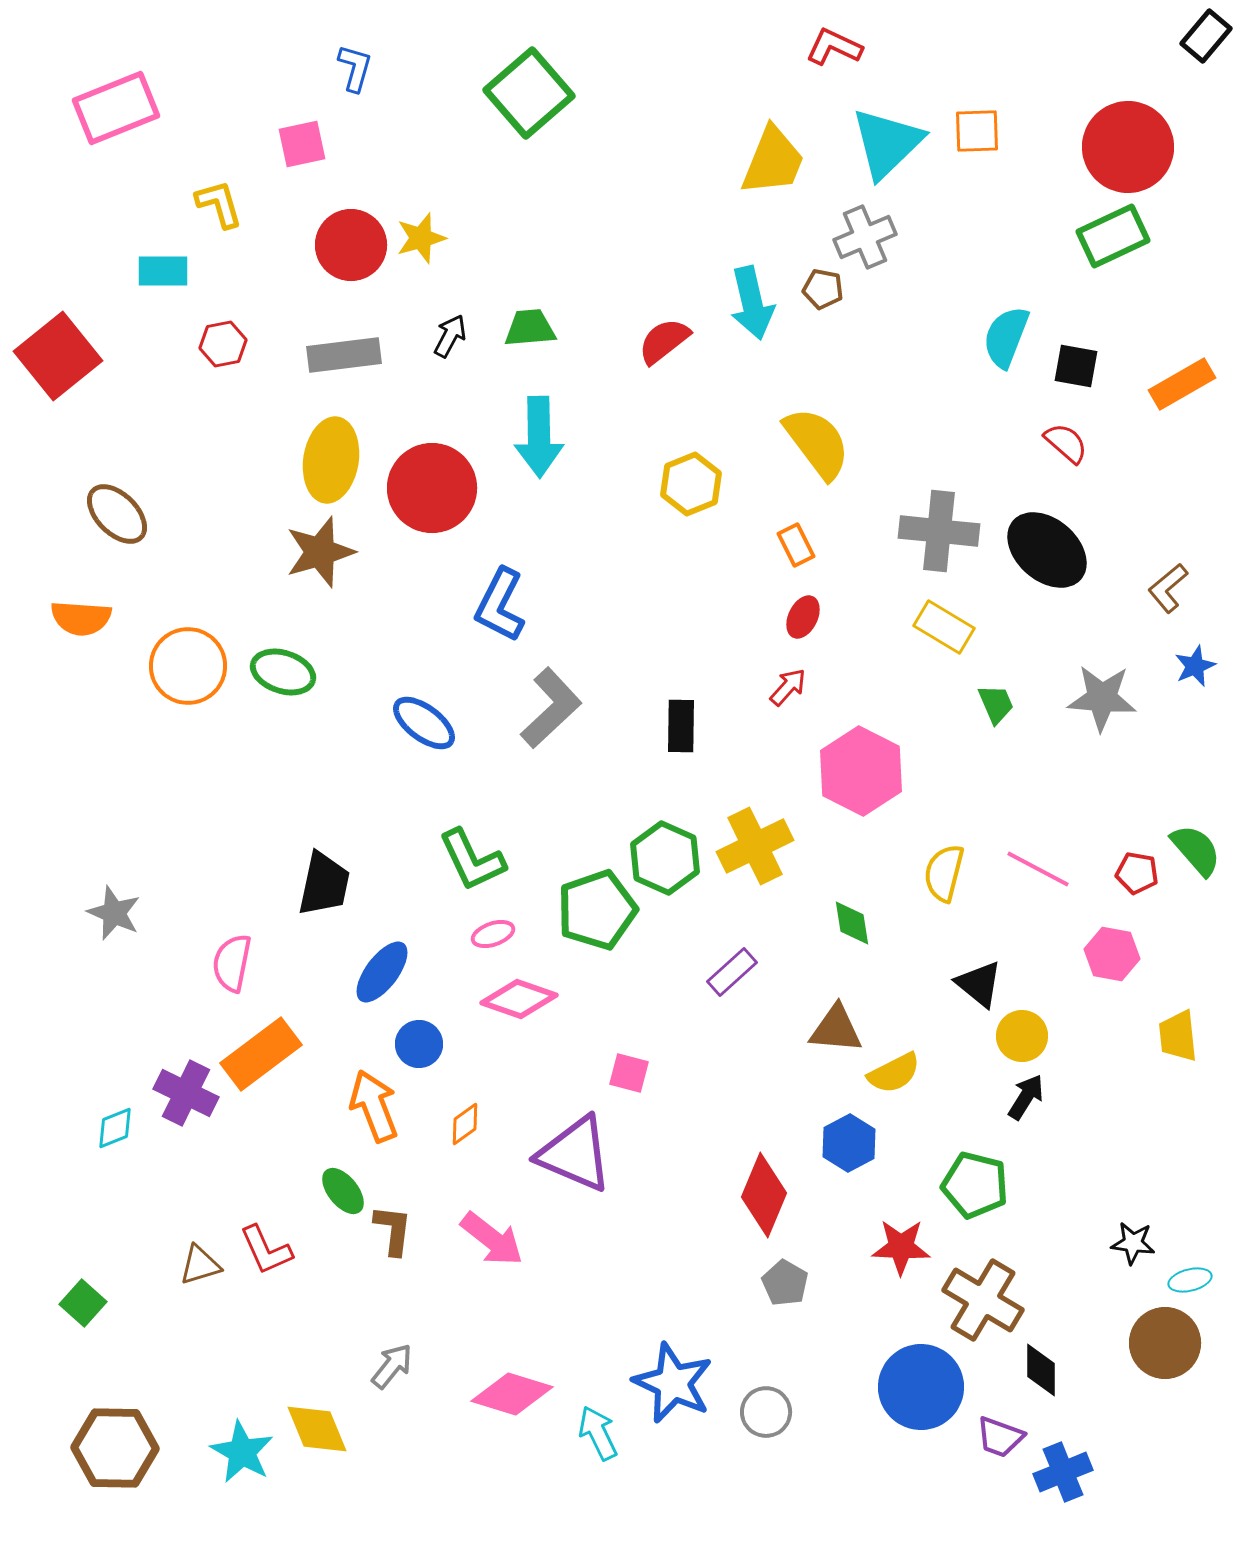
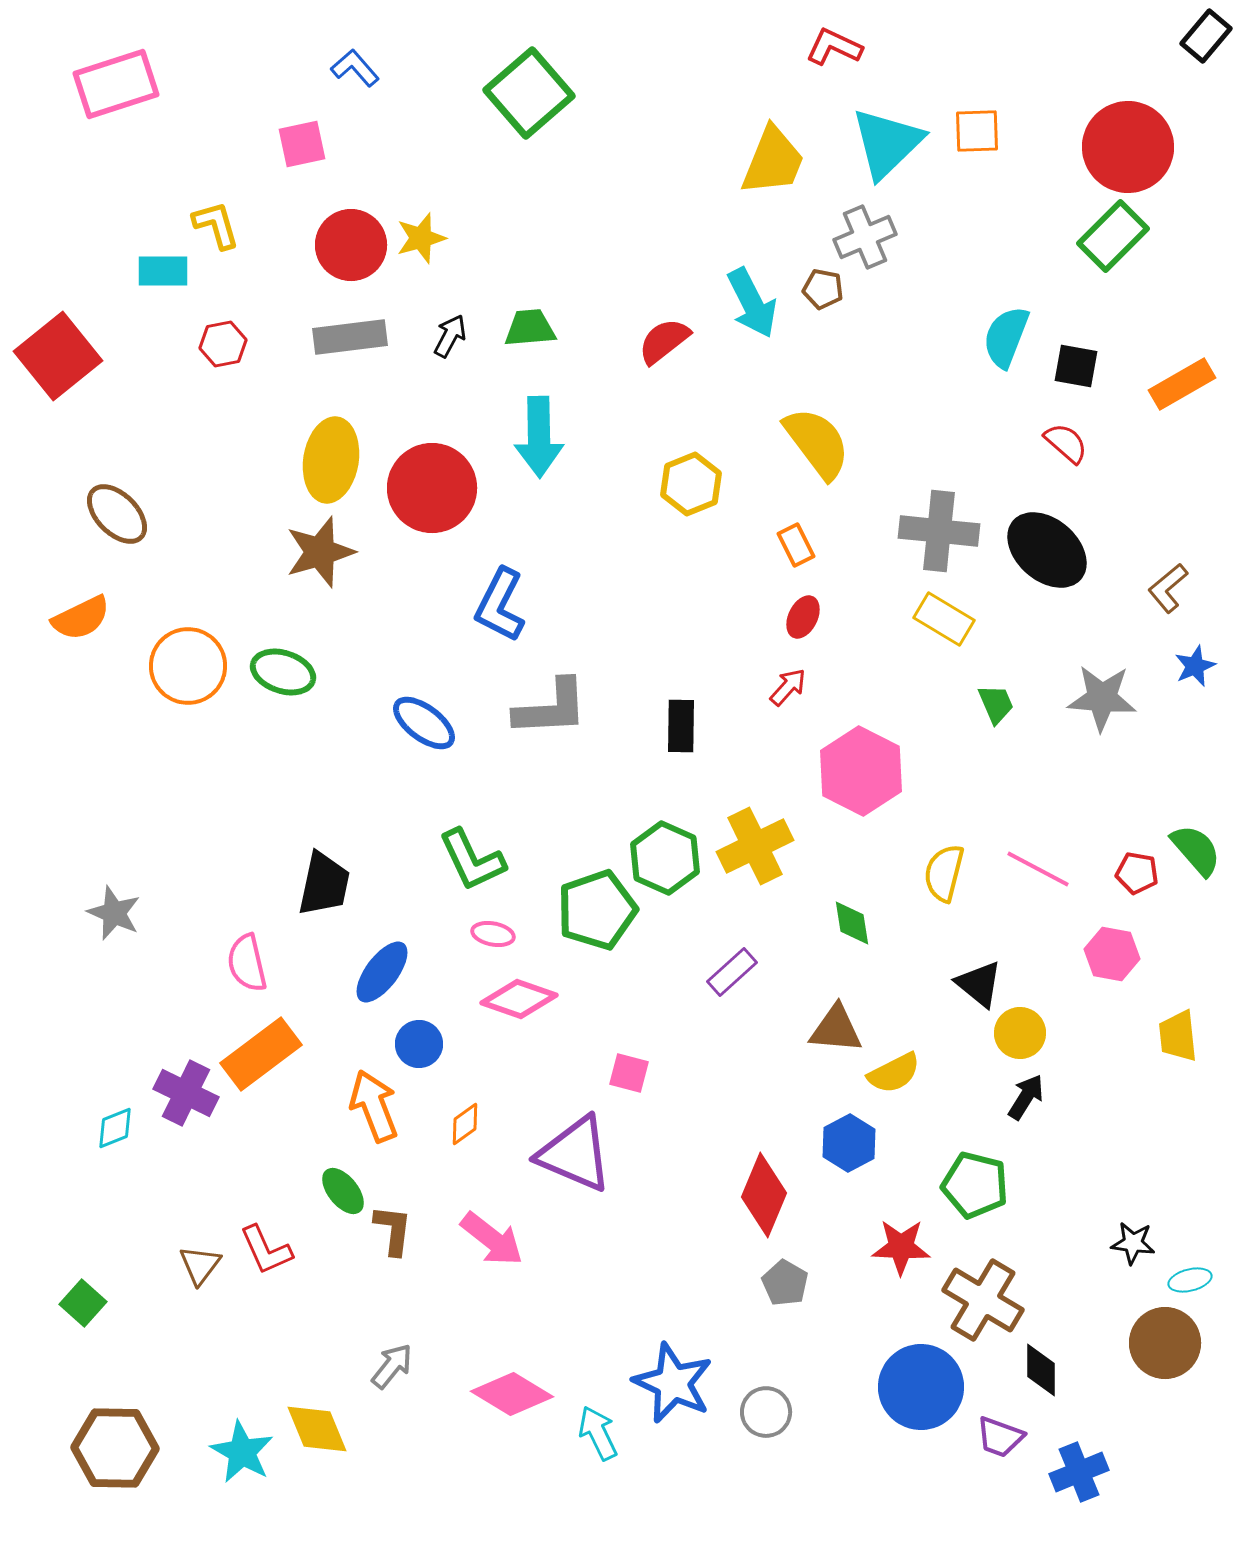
blue L-shape at (355, 68): rotated 57 degrees counterclockwise
pink rectangle at (116, 108): moved 24 px up; rotated 4 degrees clockwise
yellow L-shape at (219, 204): moved 3 px left, 21 px down
green rectangle at (1113, 236): rotated 20 degrees counterclockwise
cyan arrow at (752, 303): rotated 14 degrees counterclockwise
gray rectangle at (344, 355): moved 6 px right, 18 px up
orange semicircle at (81, 618): rotated 30 degrees counterclockwise
yellow rectangle at (944, 627): moved 8 px up
gray L-shape at (551, 708): rotated 40 degrees clockwise
pink ellipse at (493, 934): rotated 30 degrees clockwise
pink semicircle at (232, 963): moved 15 px right; rotated 24 degrees counterclockwise
yellow circle at (1022, 1036): moved 2 px left, 3 px up
brown triangle at (200, 1265): rotated 36 degrees counterclockwise
pink diamond at (512, 1394): rotated 14 degrees clockwise
blue cross at (1063, 1472): moved 16 px right
